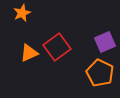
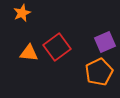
orange triangle: rotated 30 degrees clockwise
orange pentagon: moved 1 px left, 1 px up; rotated 20 degrees clockwise
